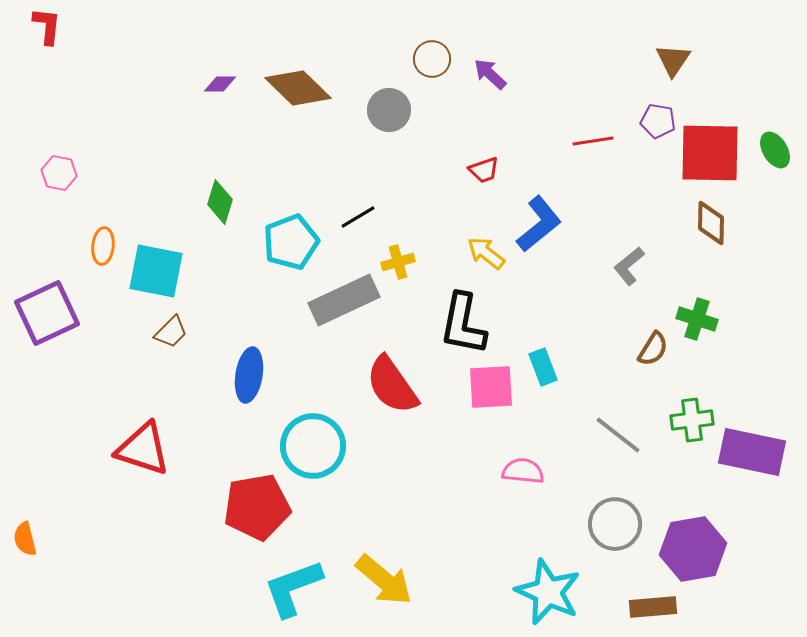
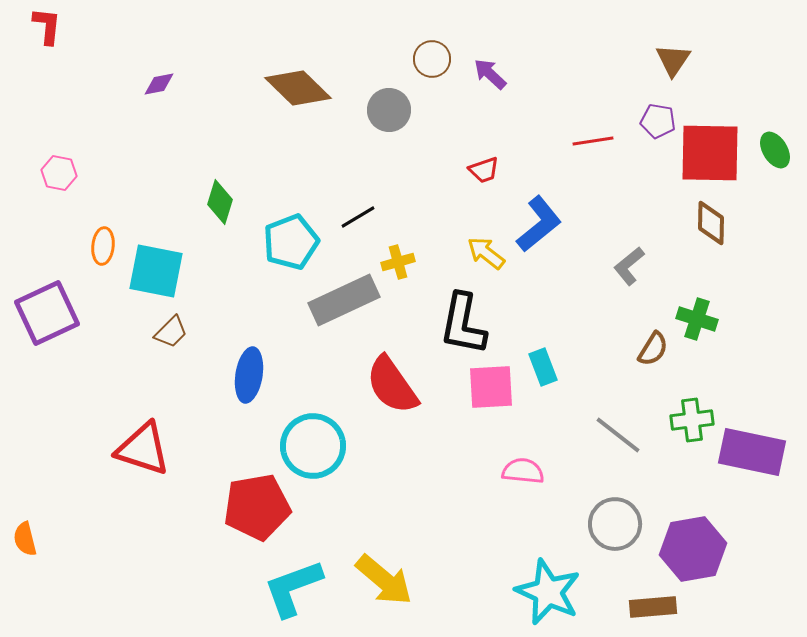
purple diamond at (220, 84): moved 61 px left; rotated 12 degrees counterclockwise
